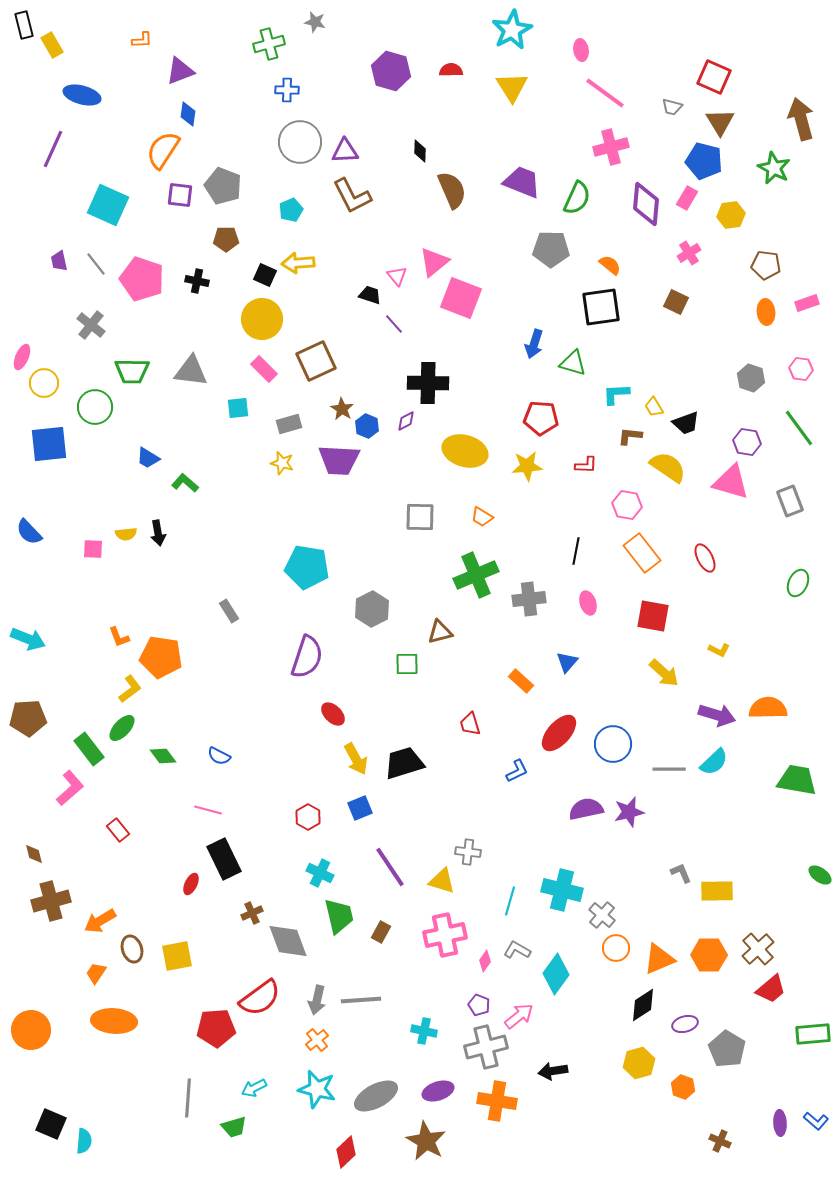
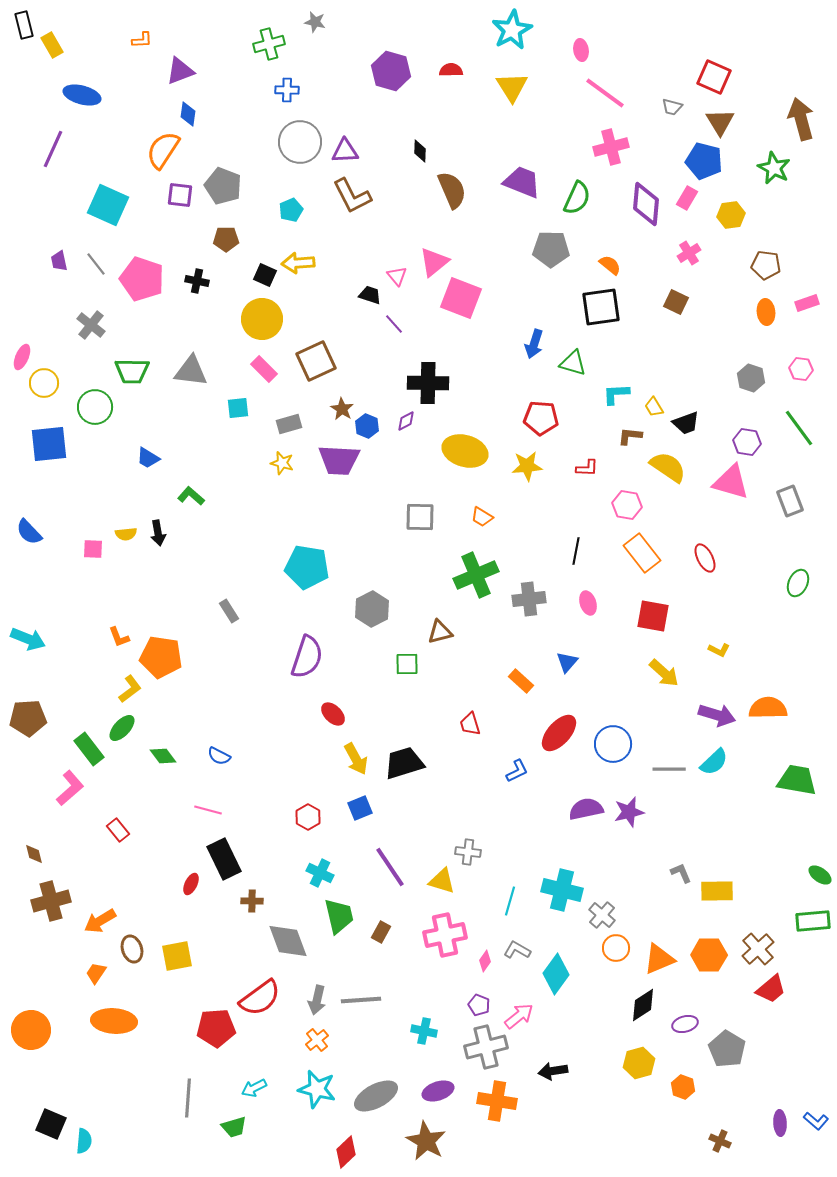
red L-shape at (586, 465): moved 1 px right, 3 px down
green L-shape at (185, 483): moved 6 px right, 13 px down
brown cross at (252, 913): moved 12 px up; rotated 25 degrees clockwise
green rectangle at (813, 1034): moved 113 px up
